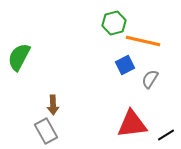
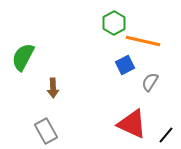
green hexagon: rotated 15 degrees counterclockwise
green semicircle: moved 4 px right
gray semicircle: moved 3 px down
brown arrow: moved 17 px up
red triangle: rotated 32 degrees clockwise
black line: rotated 18 degrees counterclockwise
